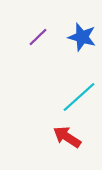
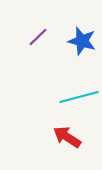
blue star: moved 4 px down
cyan line: rotated 27 degrees clockwise
